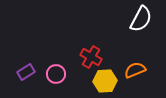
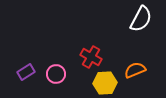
yellow hexagon: moved 2 px down
